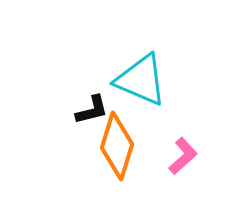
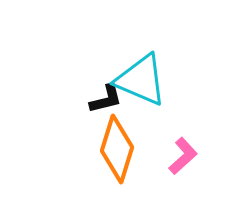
black L-shape: moved 14 px right, 11 px up
orange diamond: moved 3 px down
